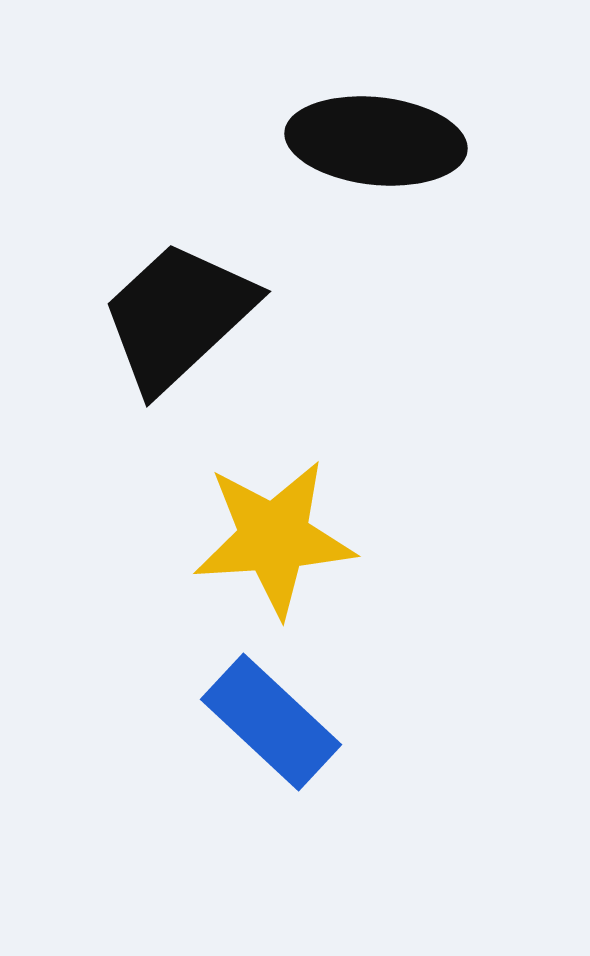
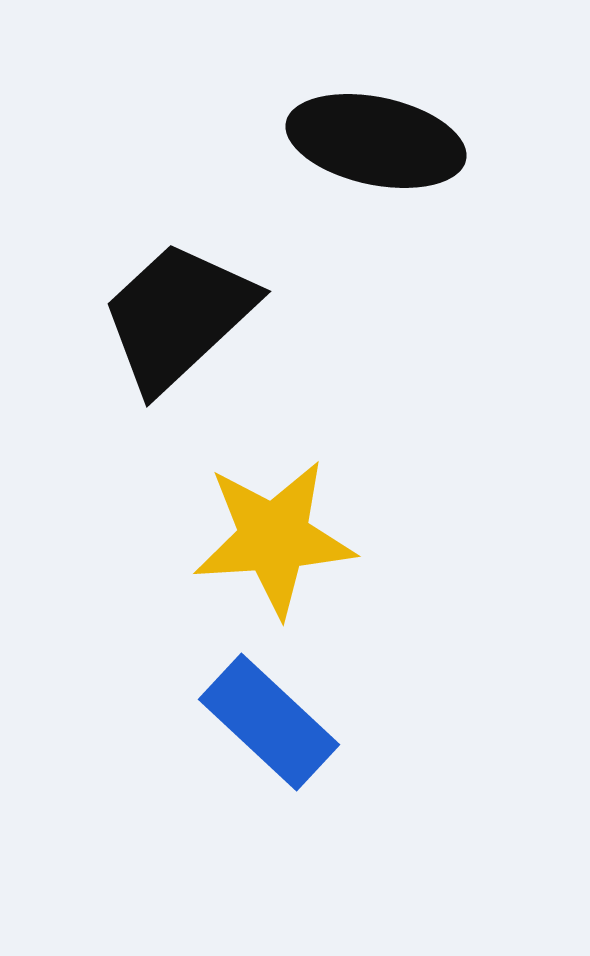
black ellipse: rotated 6 degrees clockwise
blue rectangle: moved 2 px left
